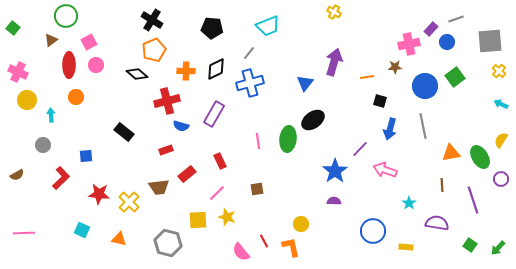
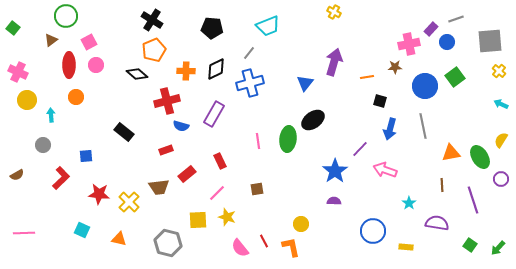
pink semicircle at (241, 252): moved 1 px left, 4 px up
